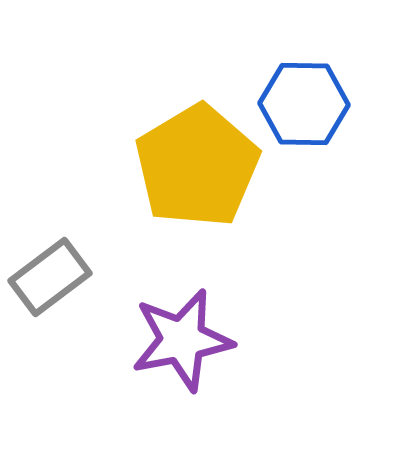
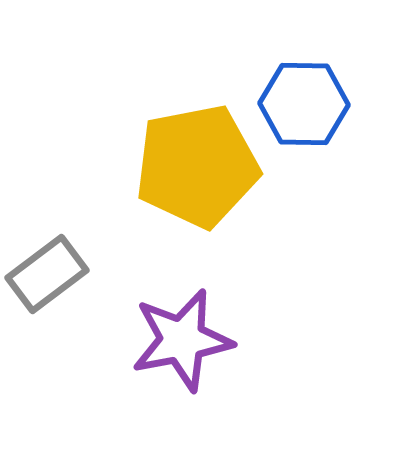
yellow pentagon: rotated 20 degrees clockwise
gray rectangle: moved 3 px left, 3 px up
